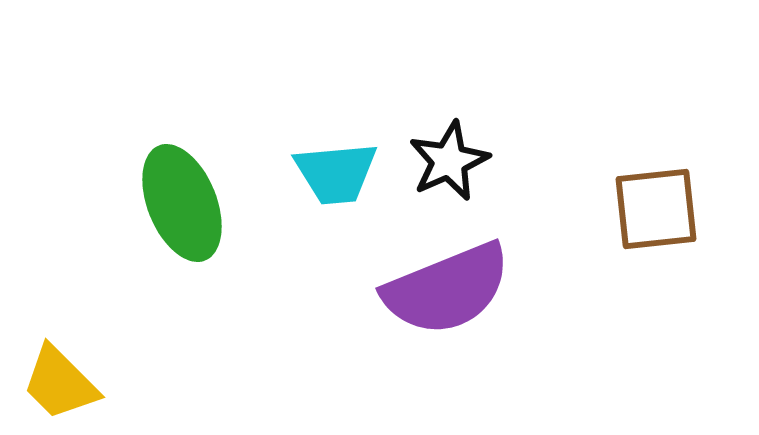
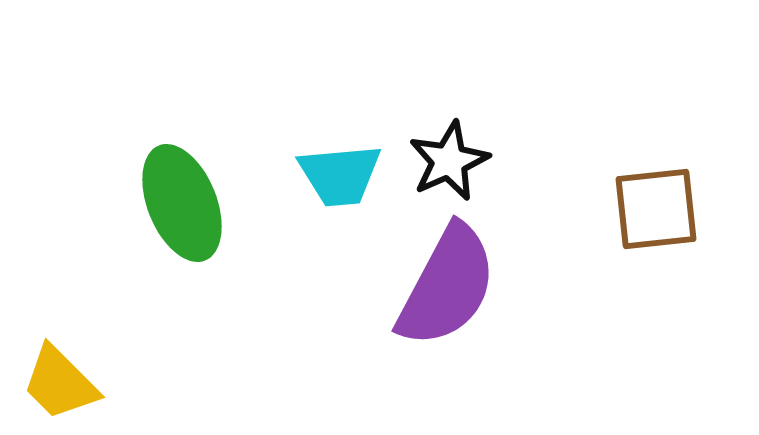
cyan trapezoid: moved 4 px right, 2 px down
purple semicircle: moved 3 px up; rotated 40 degrees counterclockwise
